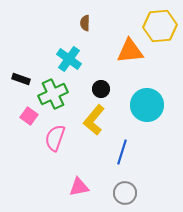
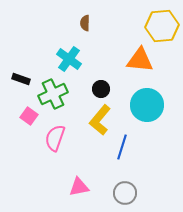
yellow hexagon: moved 2 px right
orange triangle: moved 10 px right, 9 px down; rotated 12 degrees clockwise
yellow L-shape: moved 6 px right
blue line: moved 5 px up
